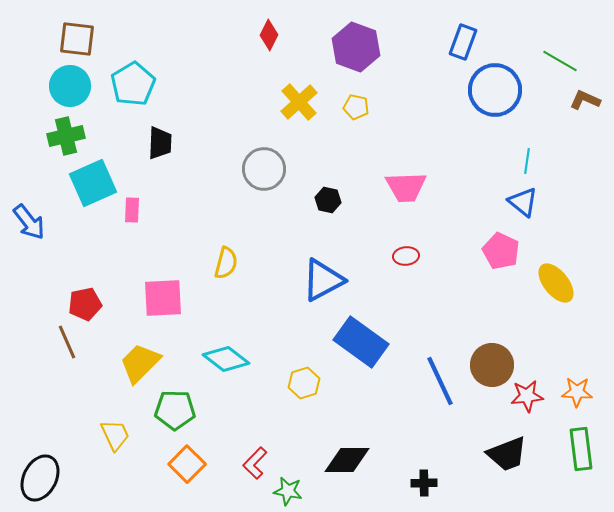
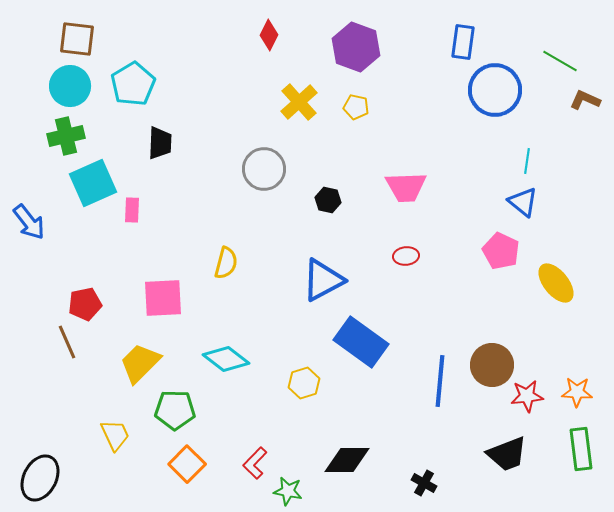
blue rectangle at (463, 42): rotated 12 degrees counterclockwise
blue line at (440, 381): rotated 30 degrees clockwise
black cross at (424, 483): rotated 30 degrees clockwise
